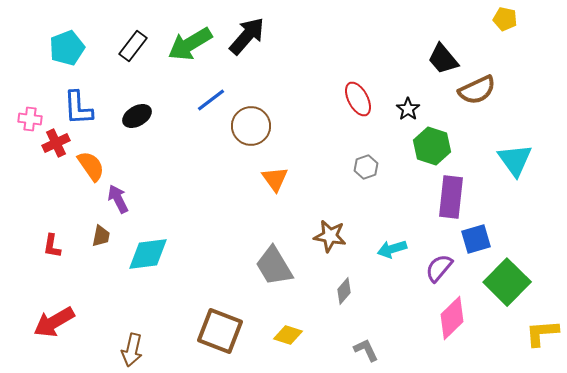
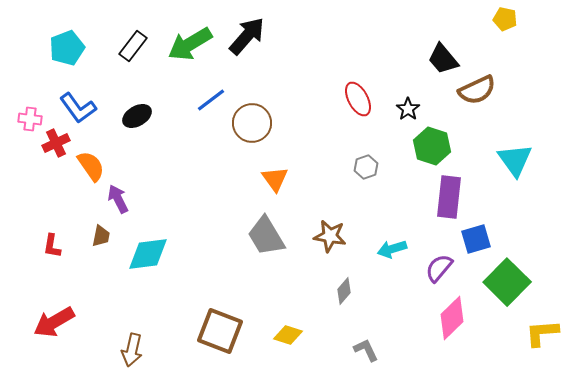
blue L-shape: rotated 33 degrees counterclockwise
brown circle: moved 1 px right, 3 px up
purple rectangle: moved 2 px left
gray trapezoid: moved 8 px left, 30 px up
